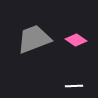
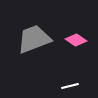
white line: moved 4 px left; rotated 12 degrees counterclockwise
